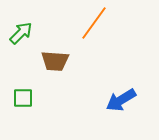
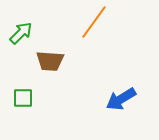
orange line: moved 1 px up
brown trapezoid: moved 5 px left
blue arrow: moved 1 px up
